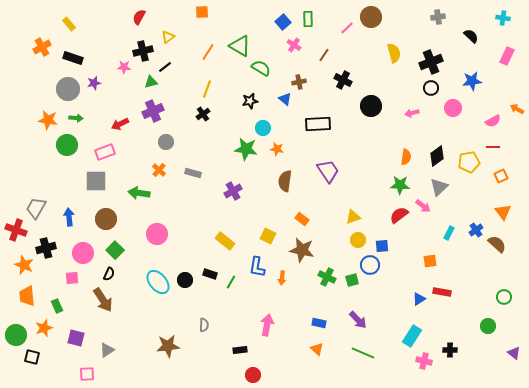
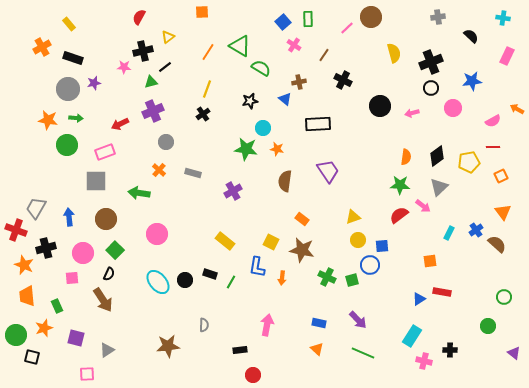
black circle at (371, 106): moved 9 px right
yellow square at (268, 236): moved 3 px right, 6 px down
